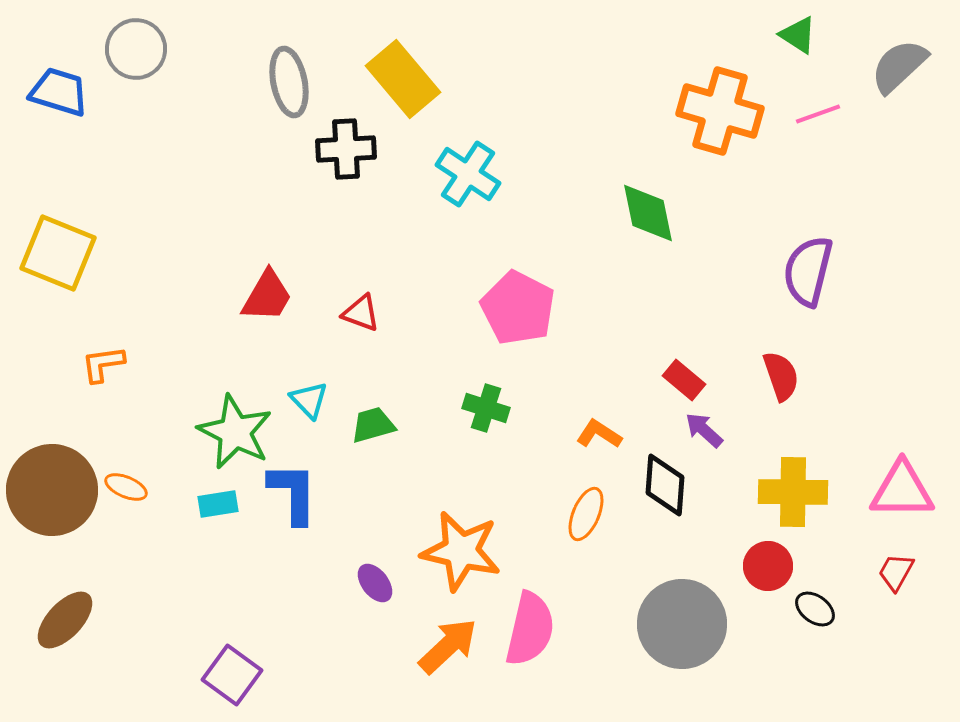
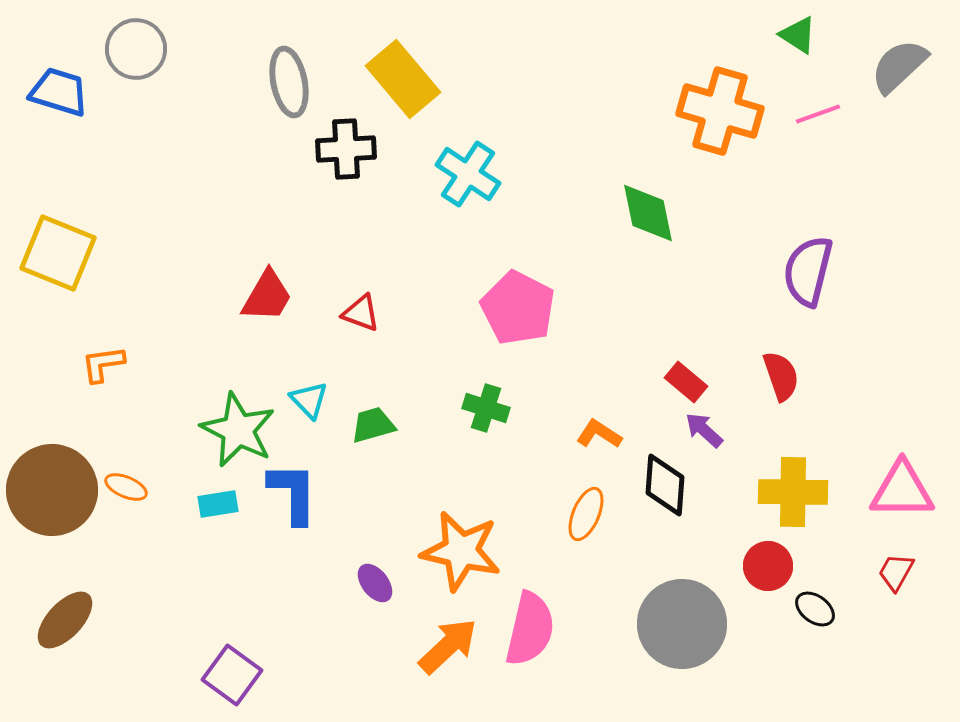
red rectangle at (684, 380): moved 2 px right, 2 px down
green star at (235, 432): moved 3 px right, 2 px up
